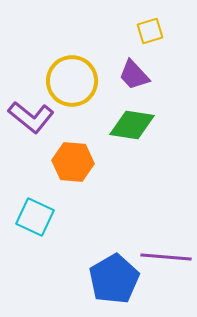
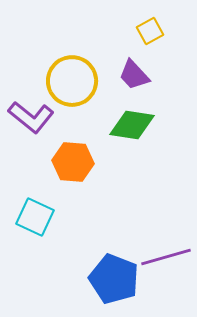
yellow square: rotated 12 degrees counterclockwise
purple line: rotated 21 degrees counterclockwise
blue pentagon: rotated 21 degrees counterclockwise
